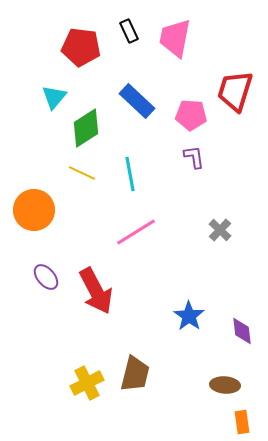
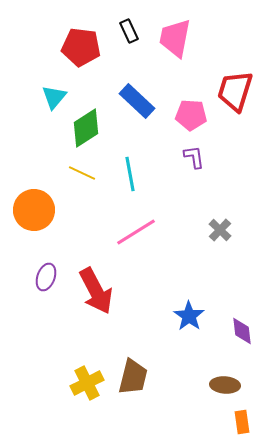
purple ellipse: rotated 60 degrees clockwise
brown trapezoid: moved 2 px left, 3 px down
